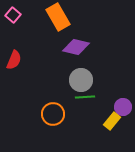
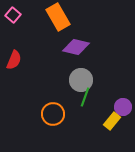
green line: rotated 66 degrees counterclockwise
